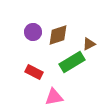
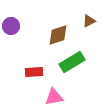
purple circle: moved 22 px left, 6 px up
brown triangle: moved 23 px up
red rectangle: rotated 30 degrees counterclockwise
